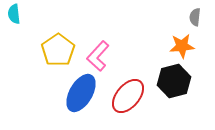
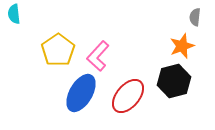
orange star: rotated 15 degrees counterclockwise
